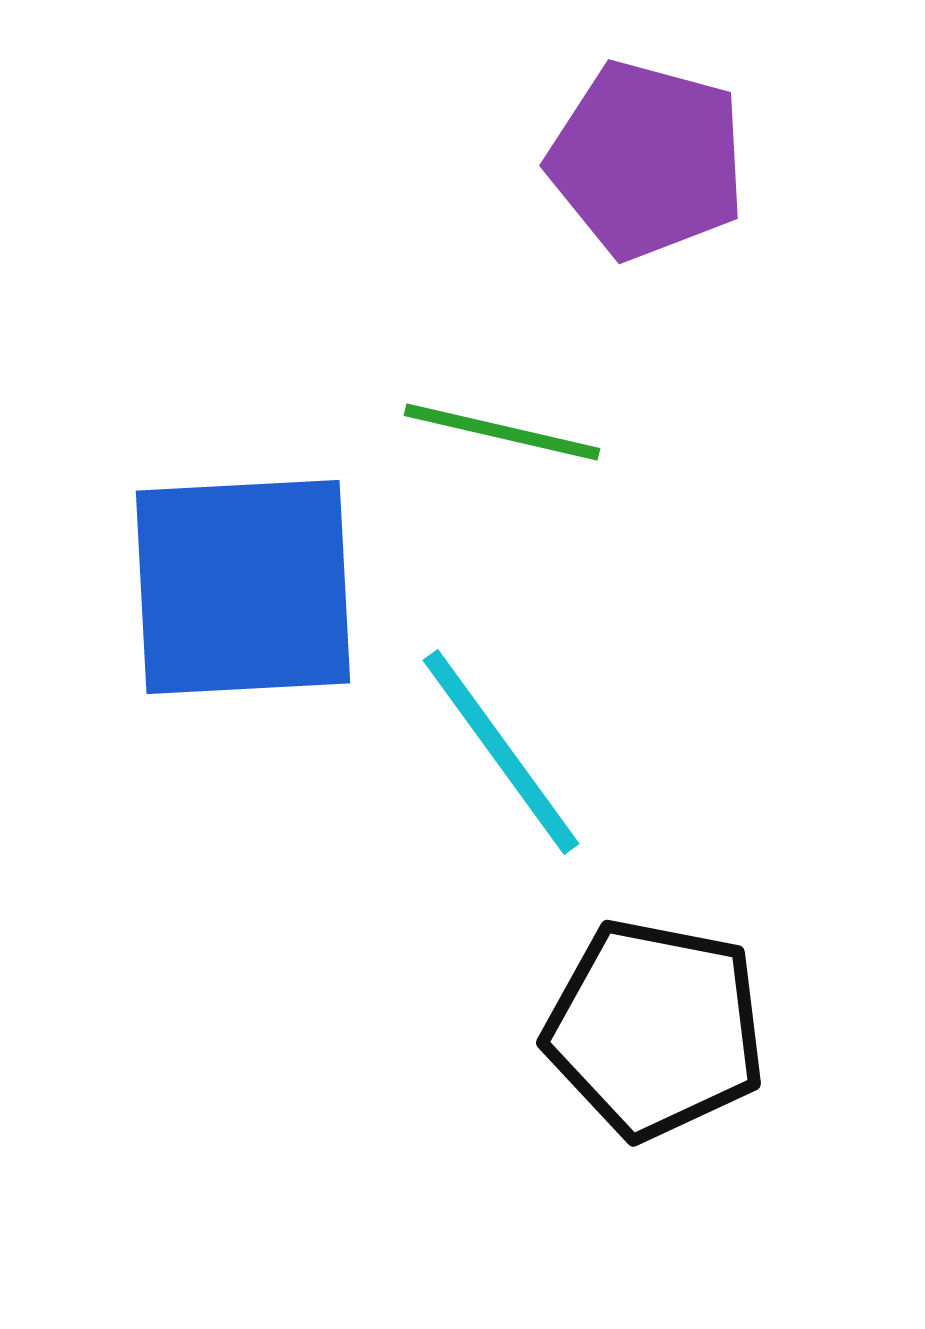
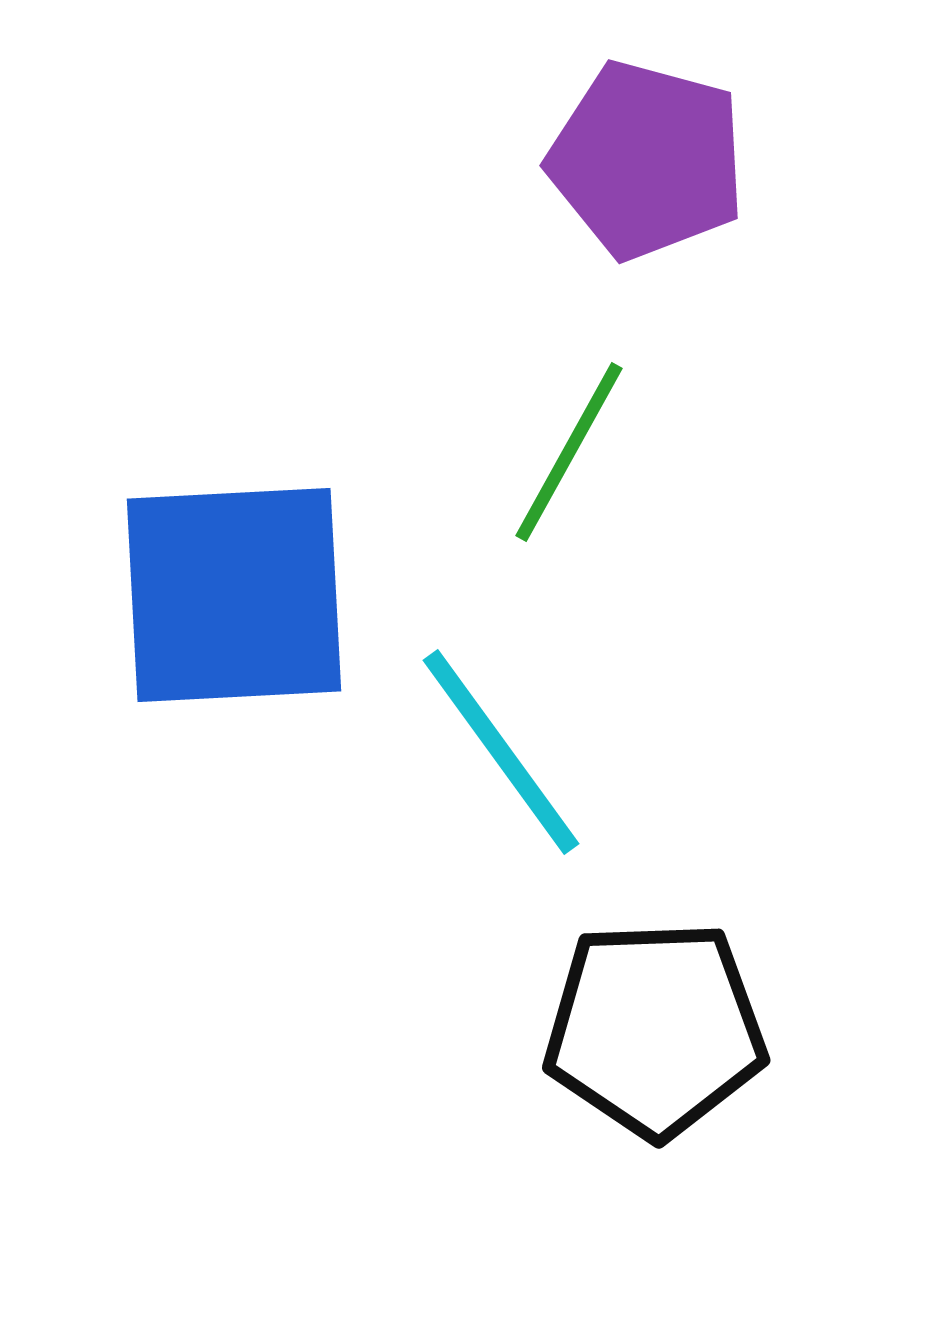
green line: moved 67 px right, 20 px down; rotated 74 degrees counterclockwise
blue square: moved 9 px left, 8 px down
black pentagon: rotated 13 degrees counterclockwise
